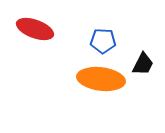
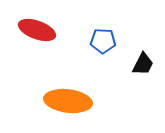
red ellipse: moved 2 px right, 1 px down
orange ellipse: moved 33 px left, 22 px down
